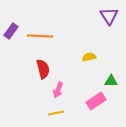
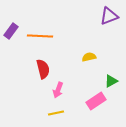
purple triangle: rotated 42 degrees clockwise
green triangle: rotated 32 degrees counterclockwise
